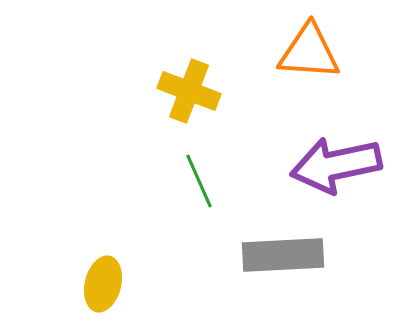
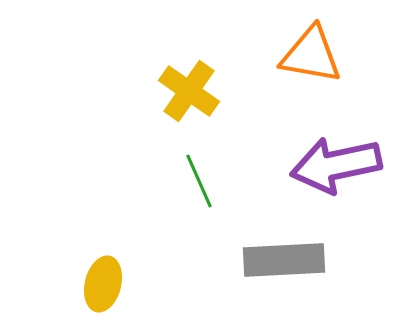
orange triangle: moved 2 px right, 3 px down; rotated 6 degrees clockwise
yellow cross: rotated 14 degrees clockwise
gray rectangle: moved 1 px right, 5 px down
